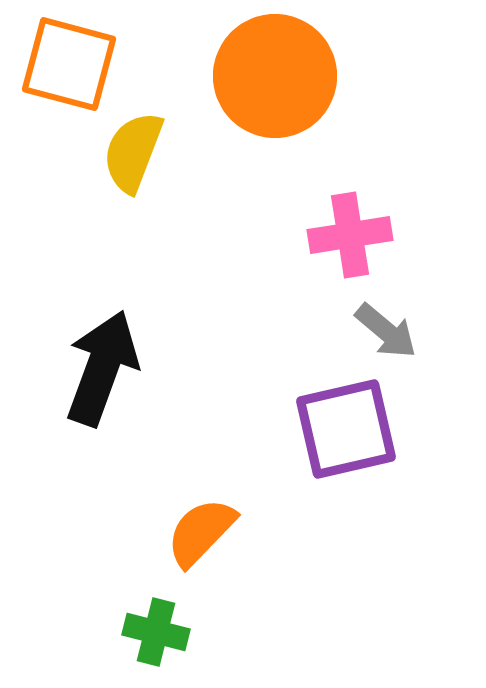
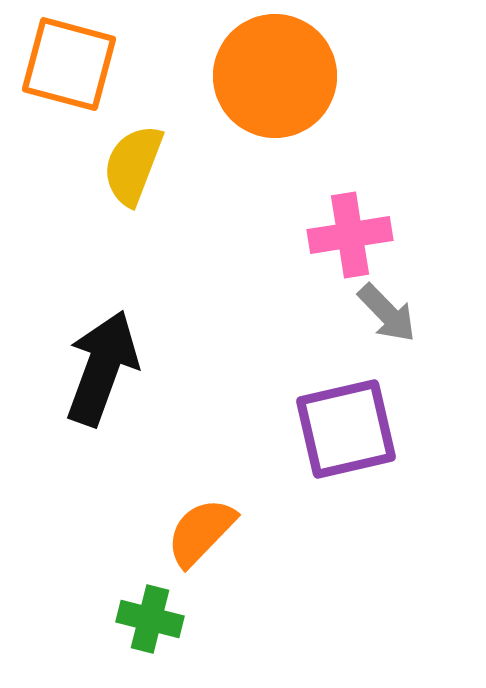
yellow semicircle: moved 13 px down
gray arrow: moved 1 px right, 18 px up; rotated 6 degrees clockwise
green cross: moved 6 px left, 13 px up
